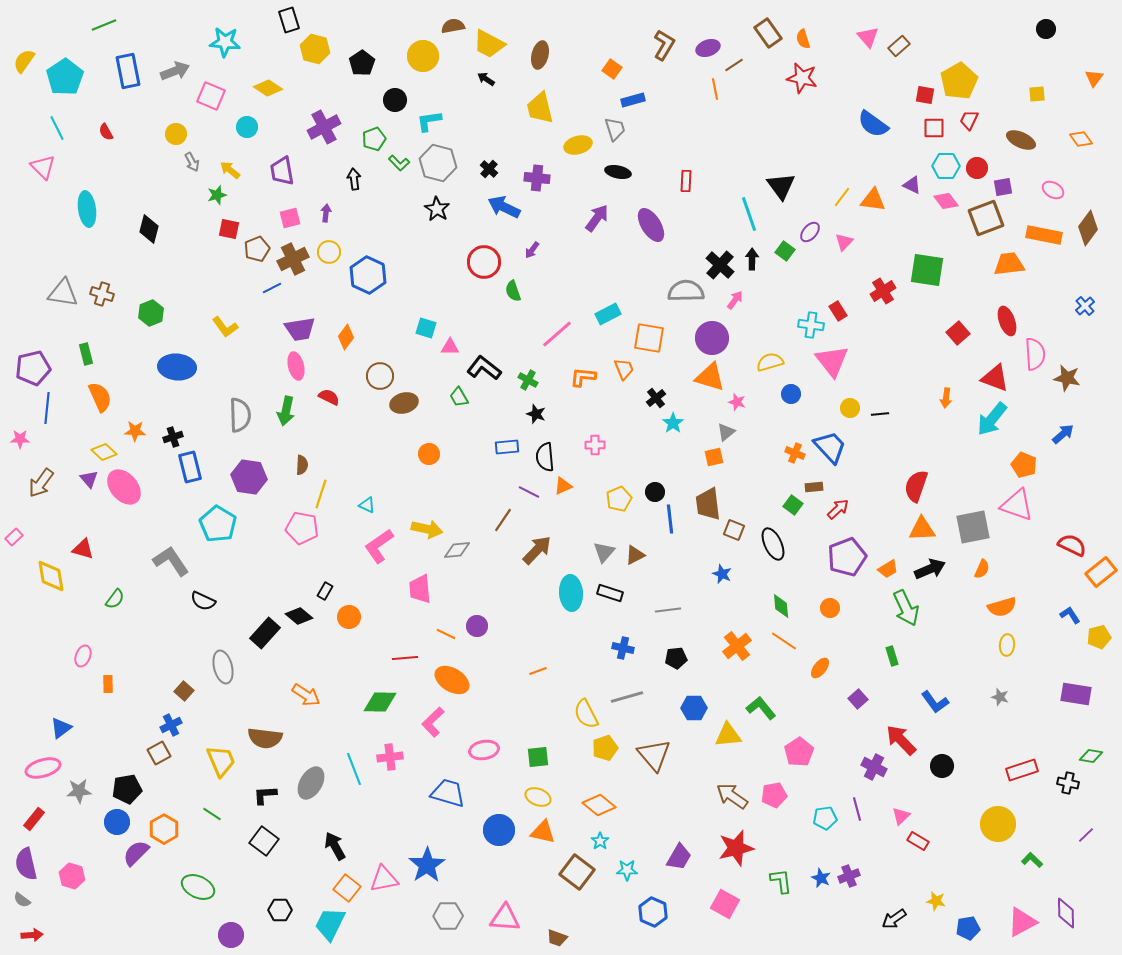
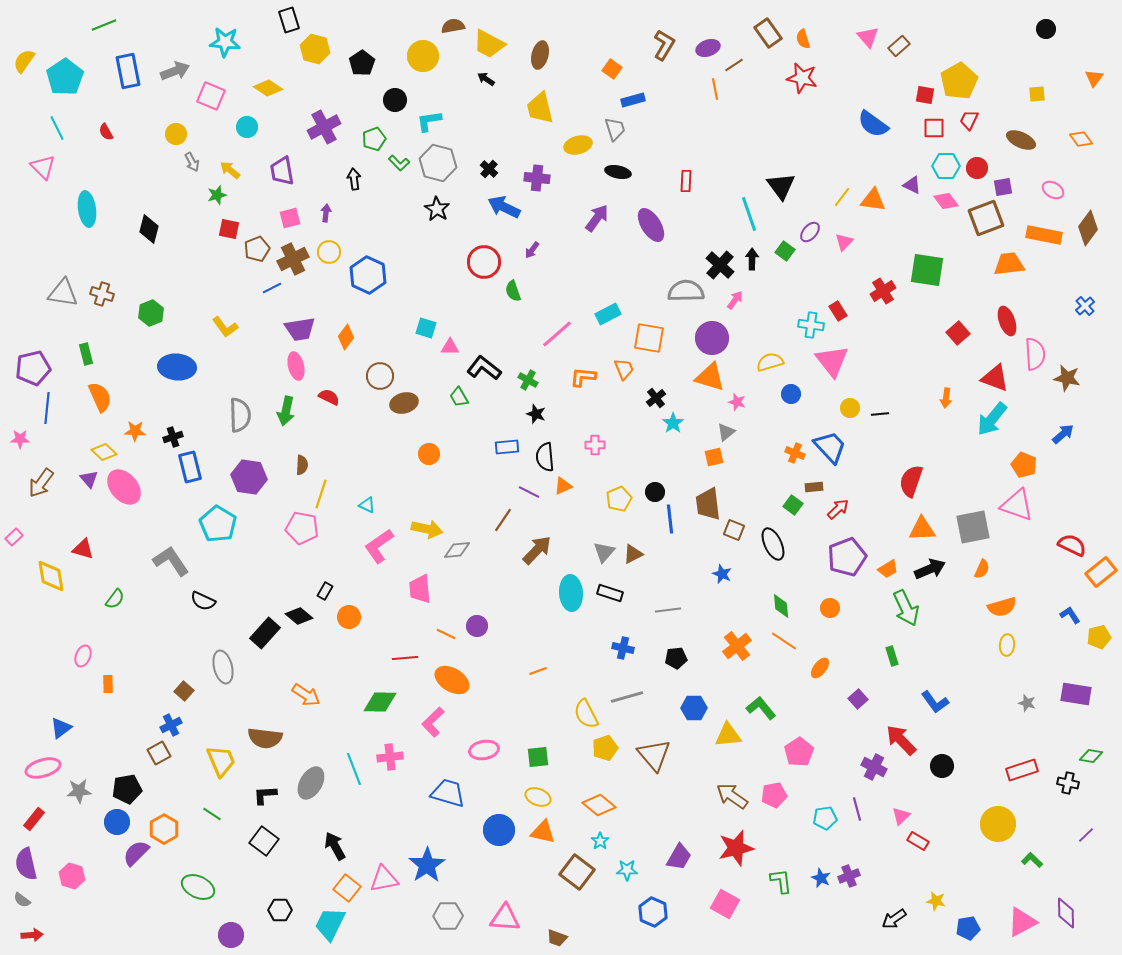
red semicircle at (916, 486): moved 5 px left, 5 px up
brown triangle at (635, 555): moved 2 px left, 1 px up
gray star at (1000, 697): moved 27 px right, 6 px down
